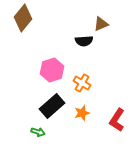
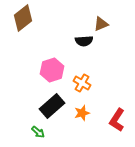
brown diamond: rotated 12 degrees clockwise
green arrow: rotated 24 degrees clockwise
